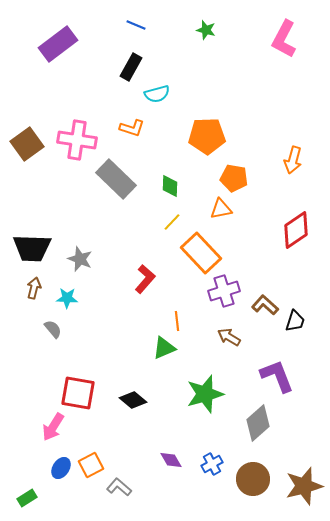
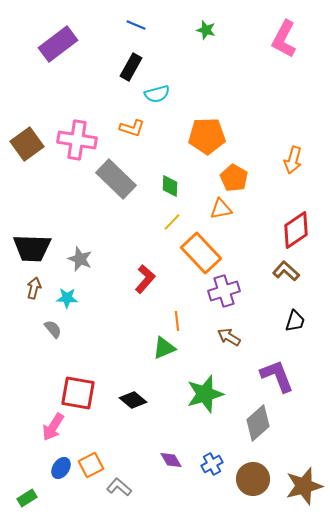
orange pentagon at (234, 178): rotated 20 degrees clockwise
brown L-shape at (265, 305): moved 21 px right, 34 px up
